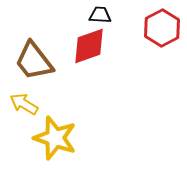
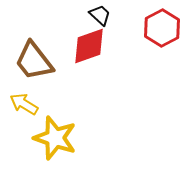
black trapezoid: rotated 40 degrees clockwise
